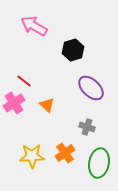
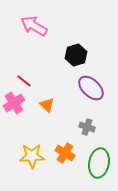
black hexagon: moved 3 px right, 5 px down
orange cross: rotated 24 degrees counterclockwise
